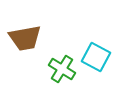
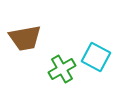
green cross: rotated 28 degrees clockwise
